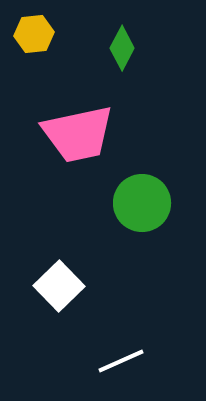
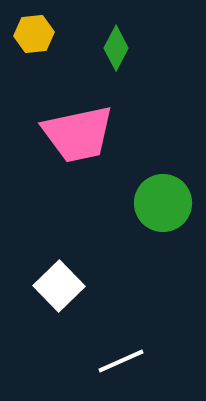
green diamond: moved 6 px left
green circle: moved 21 px right
